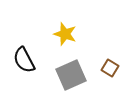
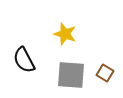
brown square: moved 5 px left, 5 px down
gray square: rotated 28 degrees clockwise
